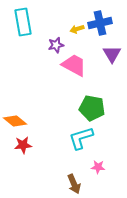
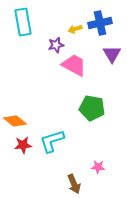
yellow arrow: moved 2 px left
cyan L-shape: moved 29 px left, 3 px down
